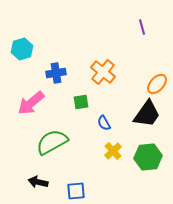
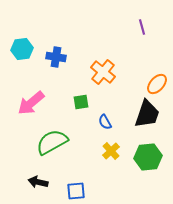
cyan hexagon: rotated 10 degrees clockwise
blue cross: moved 16 px up; rotated 18 degrees clockwise
black trapezoid: rotated 16 degrees counterclockwise
blue semicircle: moved 1 px right, 1 px up
yellow cross: moved 2 px left
